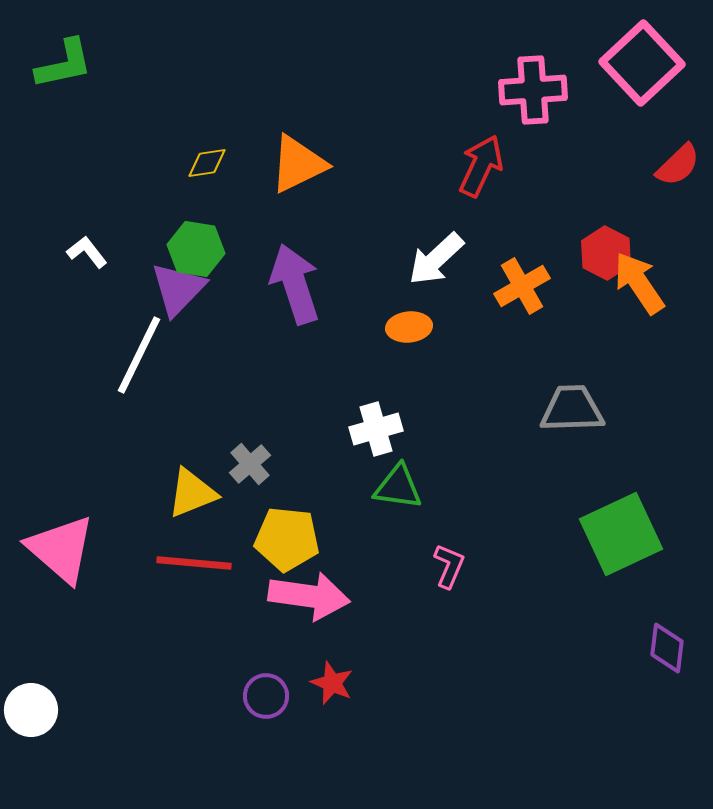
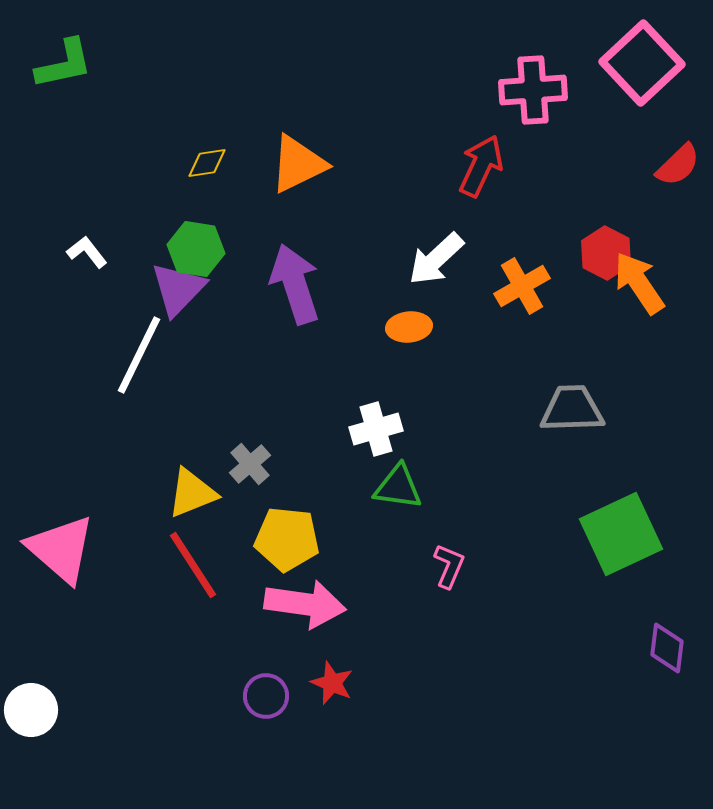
red line: moved 1 px left, 2 px down; rotated 52 degrees clockwise
pink arrow: moved 4 px left, 8 px down
